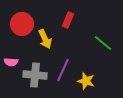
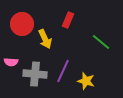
green line: moved 2 px left, 1 px up
purple line: moved 1 px down
gray cross: moved 1 px up
